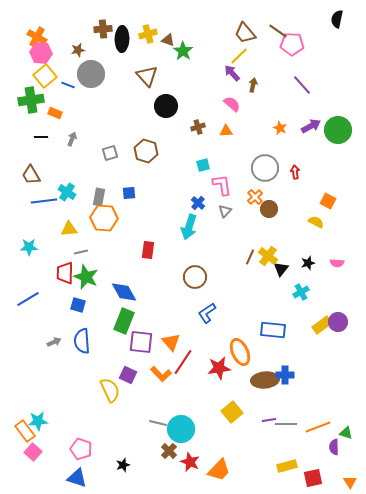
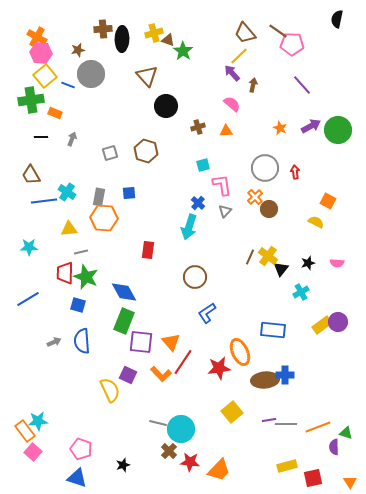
yellow cross at (148, 34): moved 6 px right, 1 px up
red star at (190, 462): rotated 18 degrees counterclockwise
